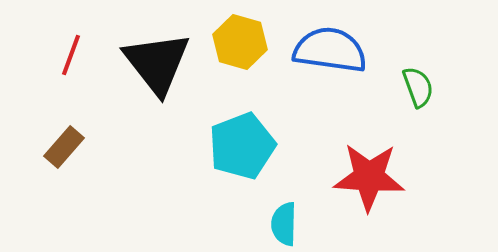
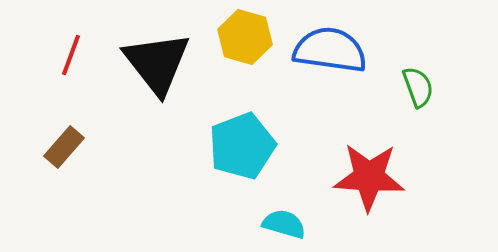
yellow hexagon: moved 5 px right, 5 px up
cyan semicircle: rotated 105 degrees clockwise
